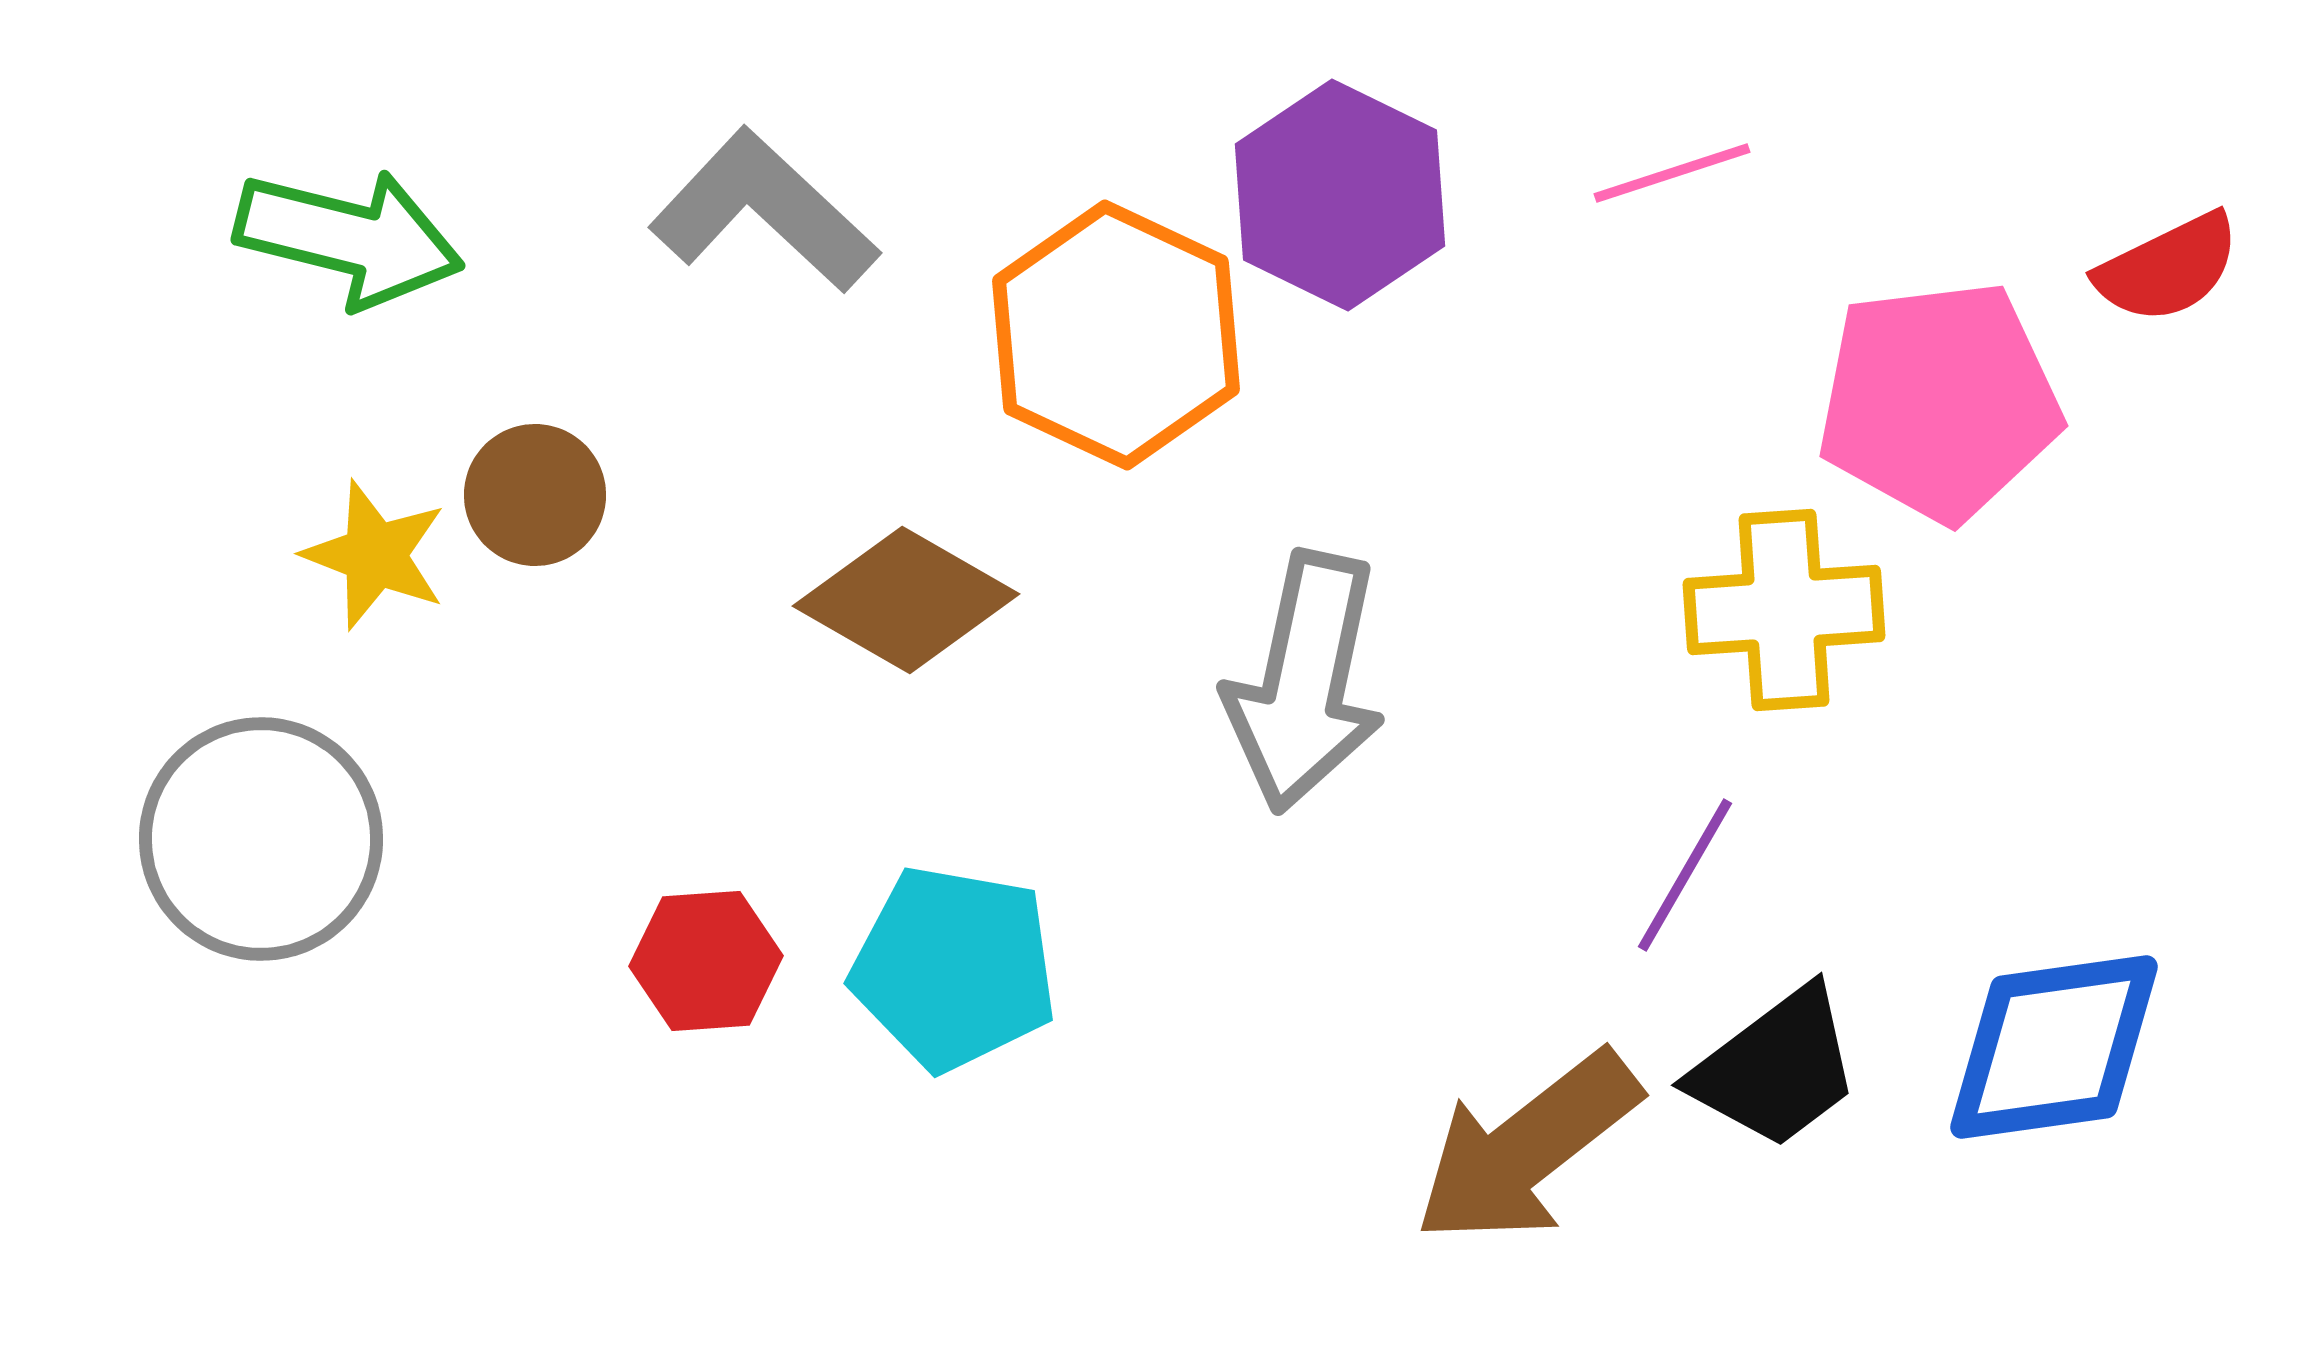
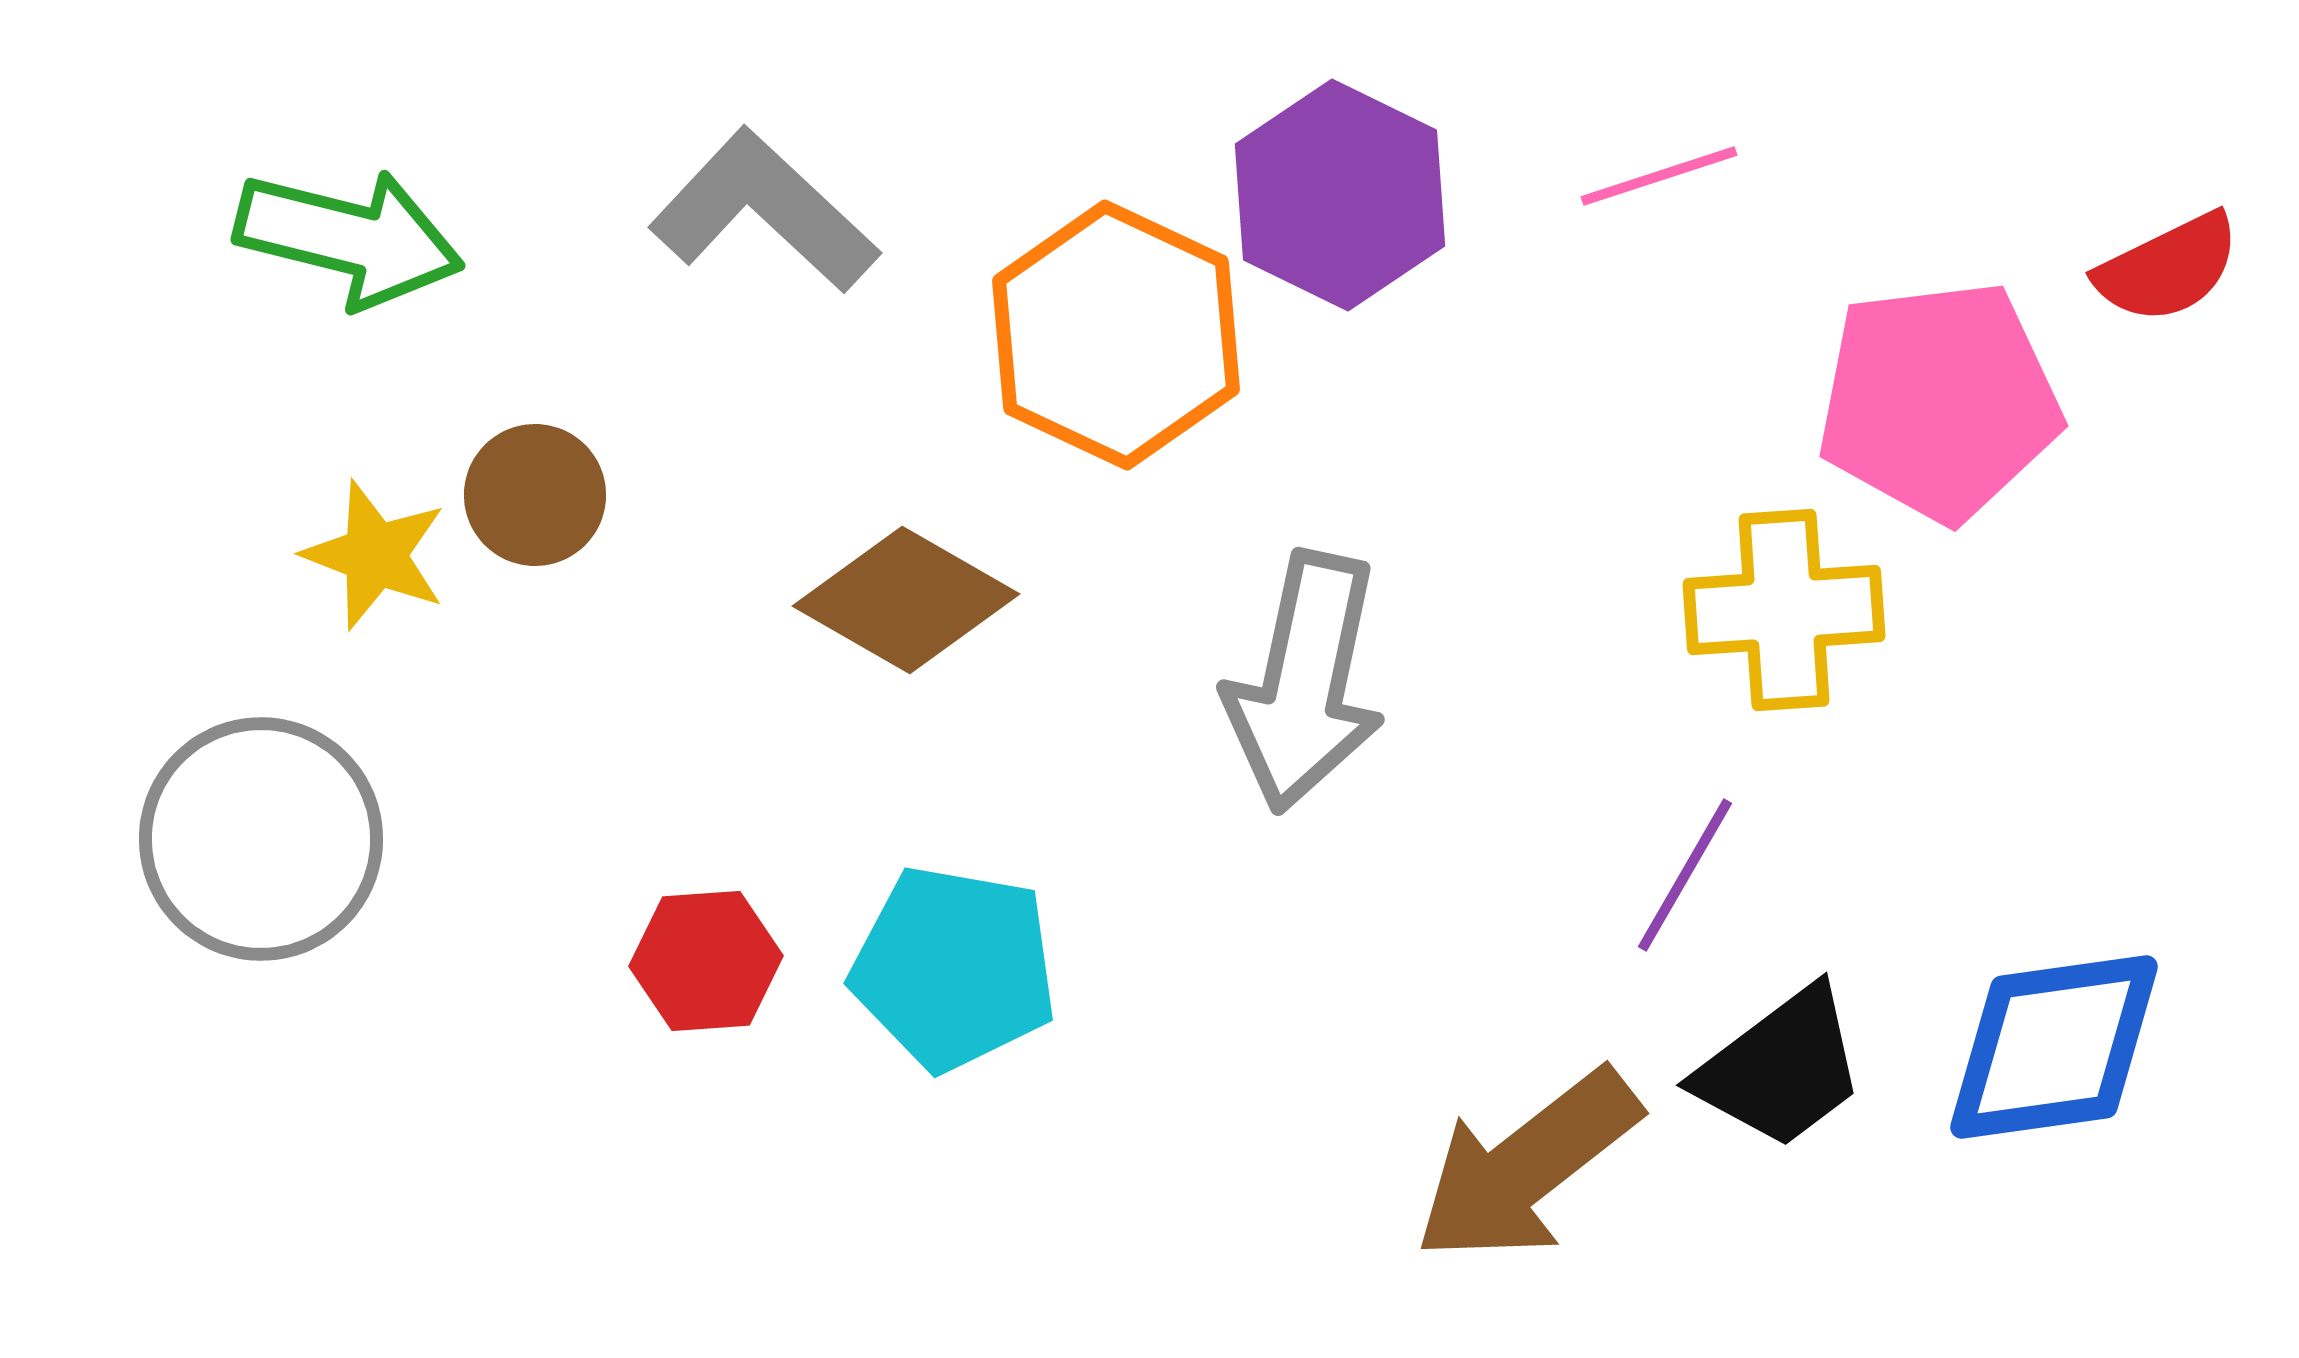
pink line: moved 13 px left, 3 px down
black trapezoid: moved 5 px right
brown arrow: moved 18 px down
